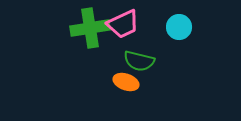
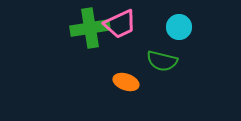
pink trapezoid: moved 3 px left
green semicircle: moved 23 px right
